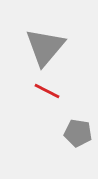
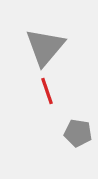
red line: rotated 44 degrees clockwise
